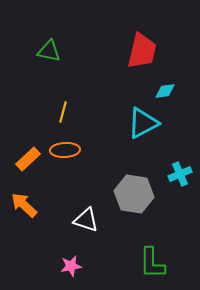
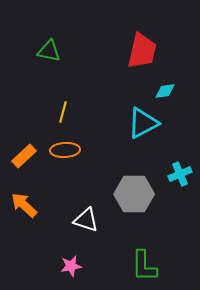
orange rectangle: moved 4 px left, 3 px up
gray hexagon: rotated 9 degrees counterclockwise
green L-shape: moved 8 px left, 3 px down
